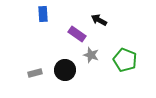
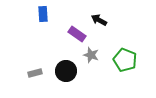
black circle: moved 1 px right, 1 px down
